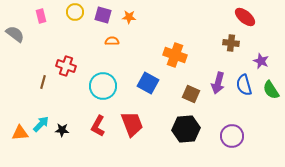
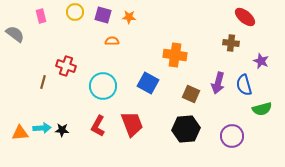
orange cross: rotated 10 degrees counterclockwise
green semicircle: moved 9 px left, 19 px down; rotated 72 degrees counterclockwise
cyan arrow: moved 1 px right, 4 px down; rotated 42 degrees clockwise
